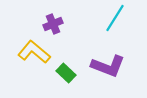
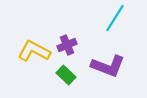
purple cross: moved 14 px right, 21 px down
yellow L-shape: moved 1 px up; rotated 12 degrees counterclockwise
green rectangle: moved 2 px down
